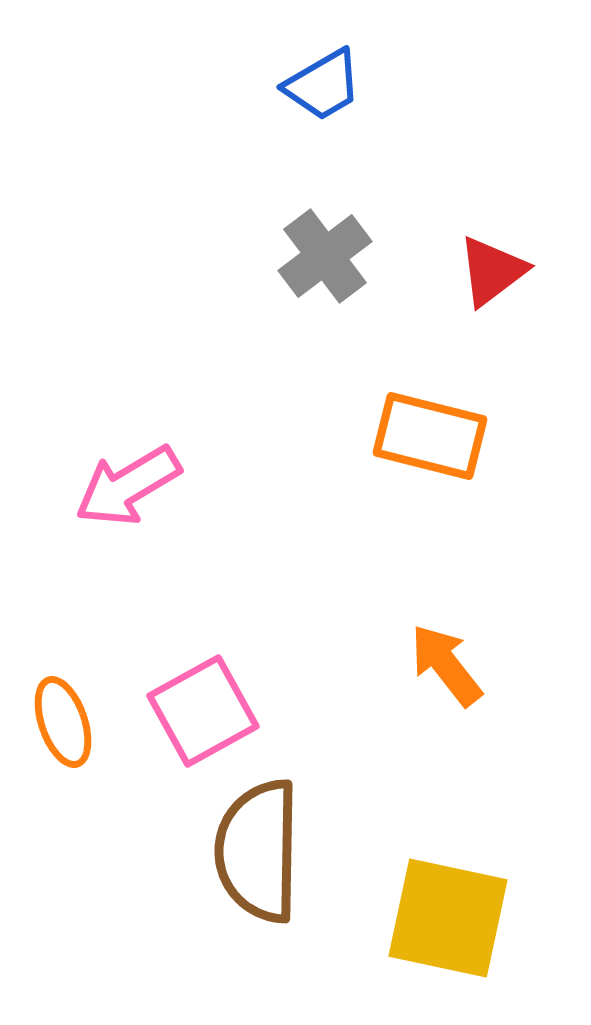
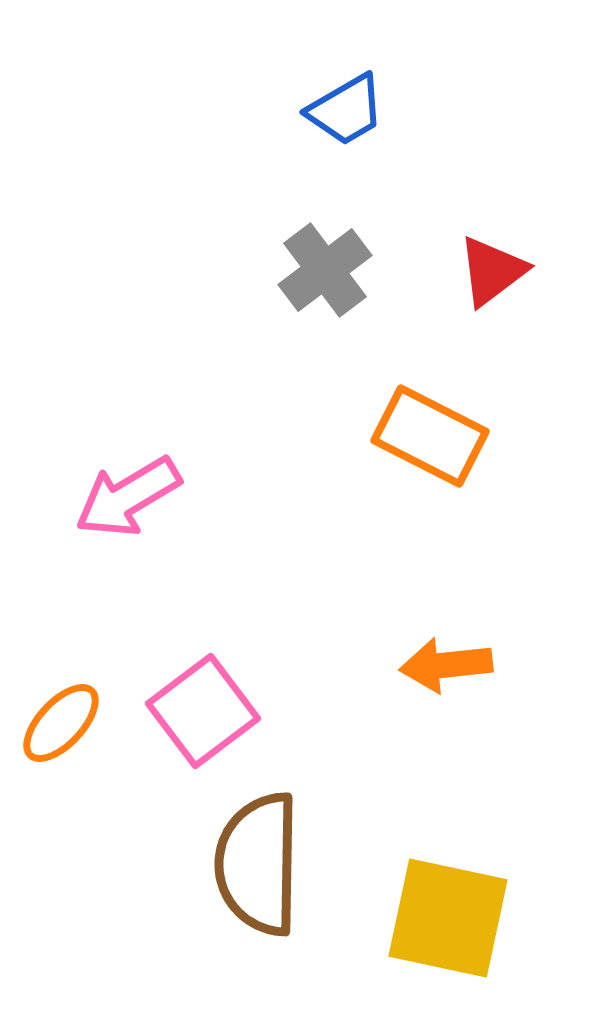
blue trapezoid: moved 23 px right, 25 px down
gray cross: moved 14 px down
orange rectangle: rotated 13 degrees clockwise
pink arrow: moved 11 px down
orange arrow: rotated 58 degrees counterclockwise
pink square: rotated 8 degrees counterclockwise
orange ellipse: moved 2 px left, 1 px down; rotated 62 degrees clockwise
brown semicircle: moved 13 px down
